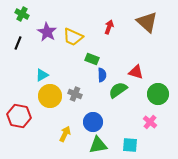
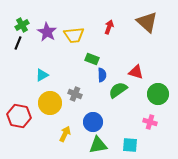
green cross: moved 11 px down; rotated 32 degrees clockwise
yellow trapezoid: moved 1 px right, 2 px up; rotated 30 degrees counterclockwise
yellow circle: moved 7 px down
pink cross: rotated 24 degrees counterclockwise
